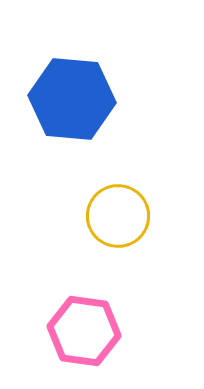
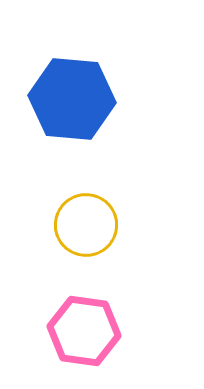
yellow circle: moved 32 px left, 9 px down
